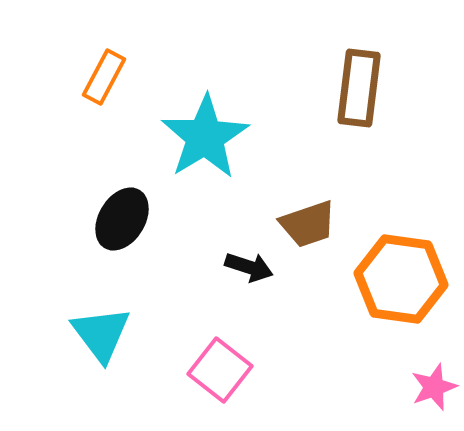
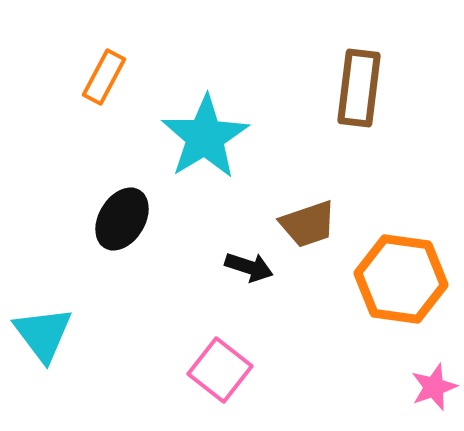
cyan triangle: moved 58 px left
